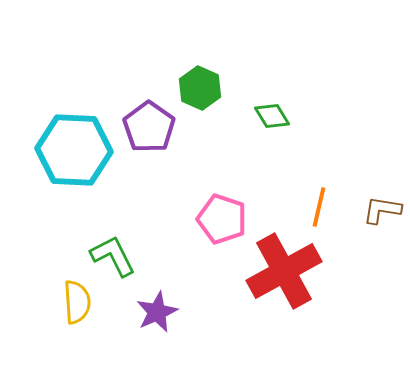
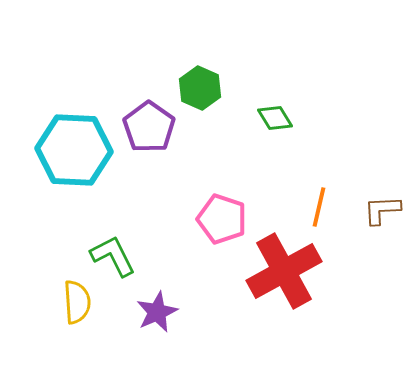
green diamond: moved 3 px right, 2 px down
brown L-shape: rotated 12 degrees counterclockwise
